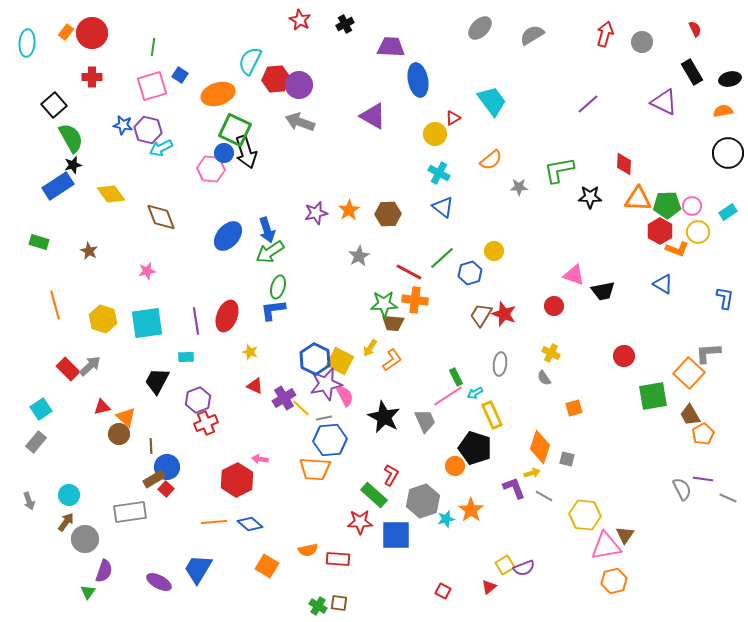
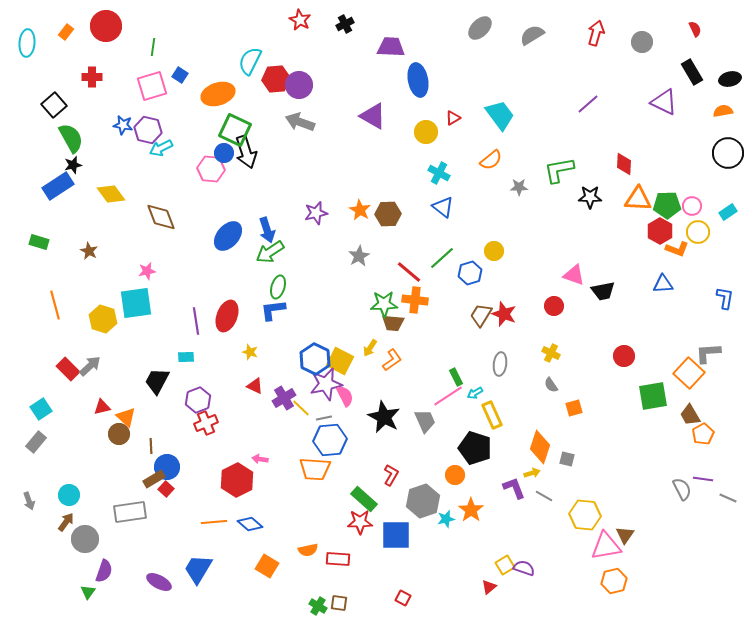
red circle at (92, 33): moved 14 px right, 7 px up
red arrow at (605, 34): moved 9 px left, 1 px up
cyan trapezoid at (492, 101): moved 8 px right, 14 px down
yellow circle at (435, 134): moved 9 px left, 2 px up
orange star at (349, 210): moved 11 px right; rotated 10 degrees counterclockwise
red line at (409, 272): rotated 12 degrees clockwise
blue triangle at (663, 284): rotated 35 degrees counterclockwise
cyan square at (147, 323): moved 11 px left, 20 px up
gray semicircle at (544, 378): moved 7 px right, 7 px down
orange circle at (455, 466): moved 9 px down
green rectangle at (374, 495): moved 10 px left, 4 px down
purple semicircle at (524, 568): rotated 140 degrees counterclockwise
red square at (443, 591): moved 40 px left, 7 px down
